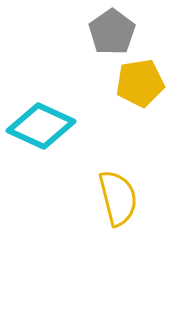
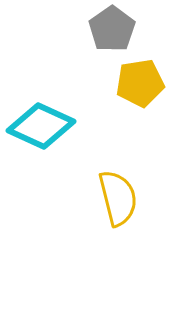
gray pentagon: moved 3 px up
